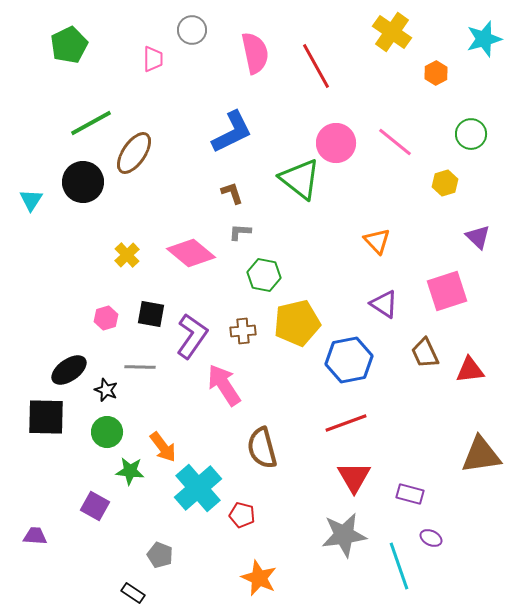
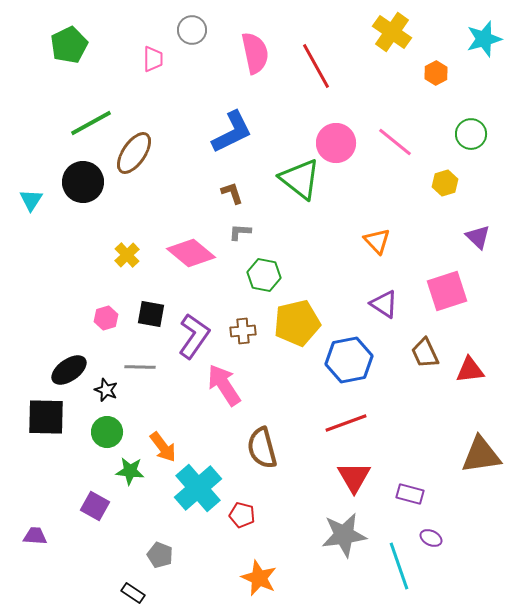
purple L-shape at (192, 336): moved 2 px right
